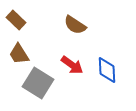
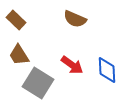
brown semicircle: moved 6 px up; rotated 10 degrees counterclockwise
brown trapezoid: moved 1 px down
